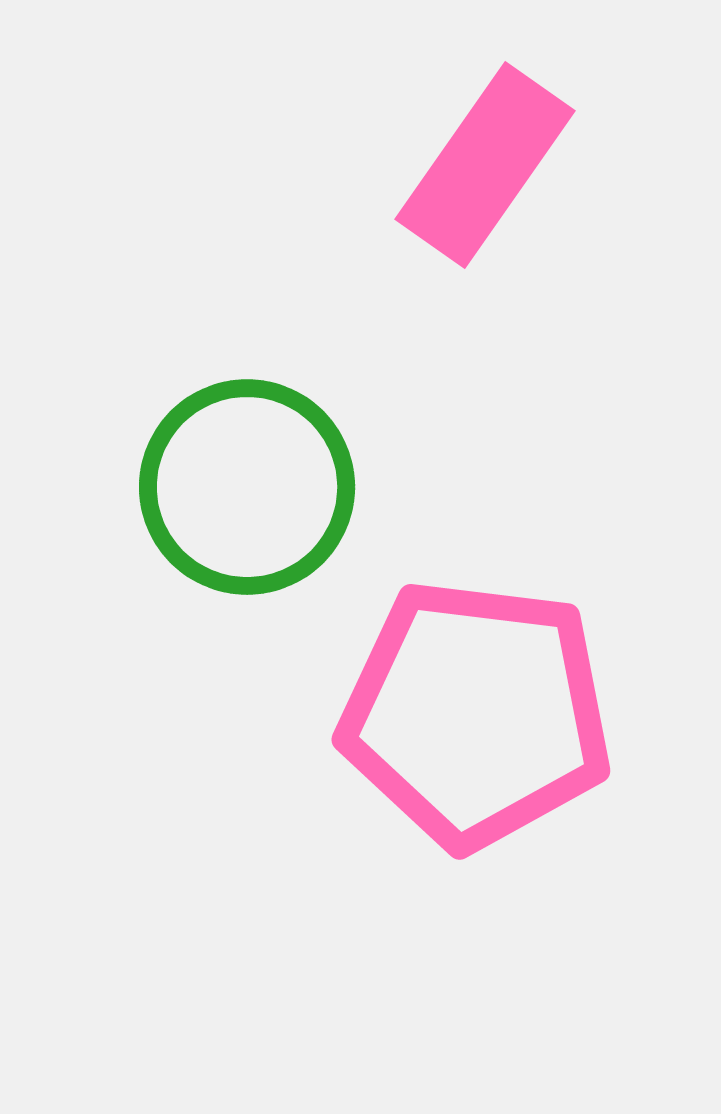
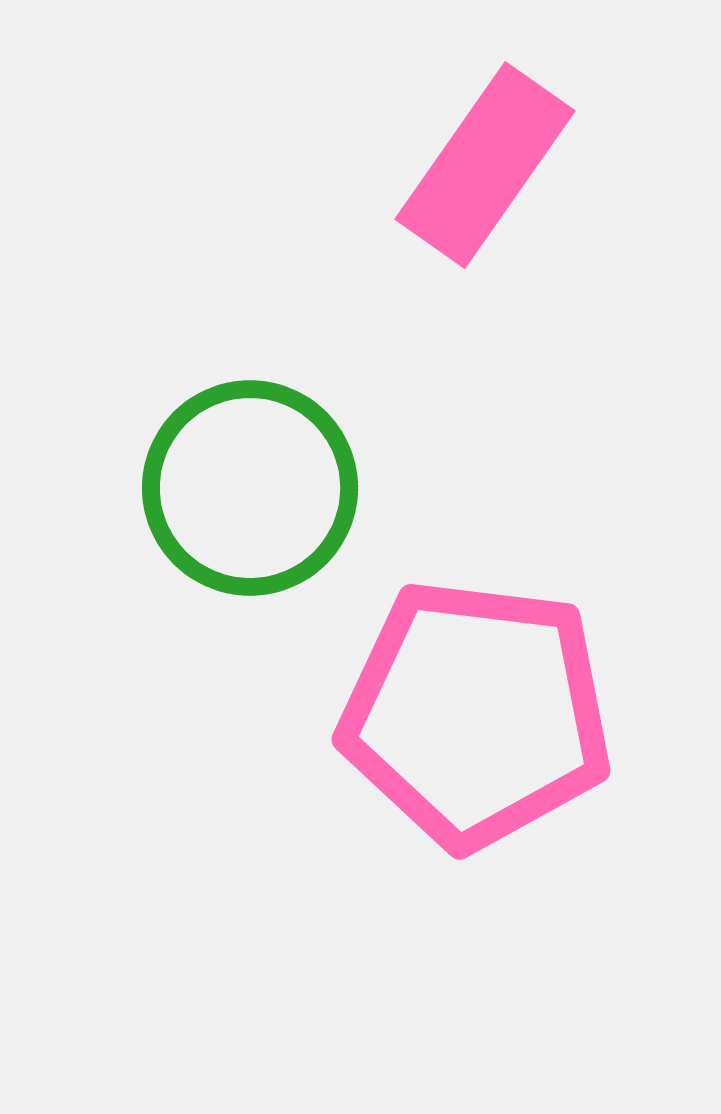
green circle: moved 3 px right, 1 px down
